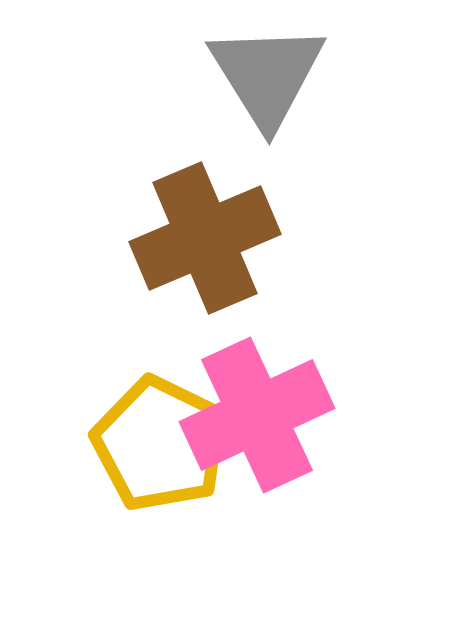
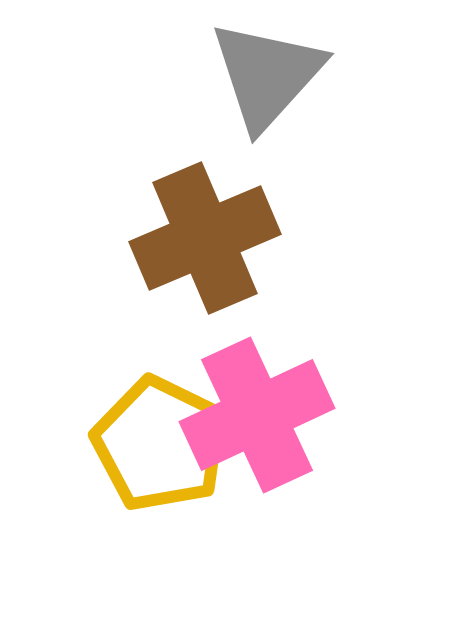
gray triangle: rotated 14 degrees clockwise
